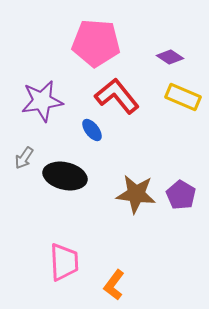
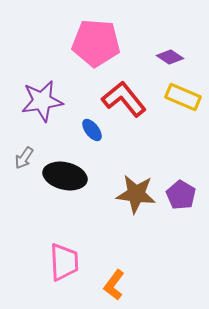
red L-shape: moved 7 px right, 3 px down
